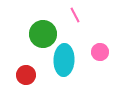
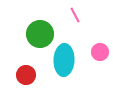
green circle: moved 3 px left
